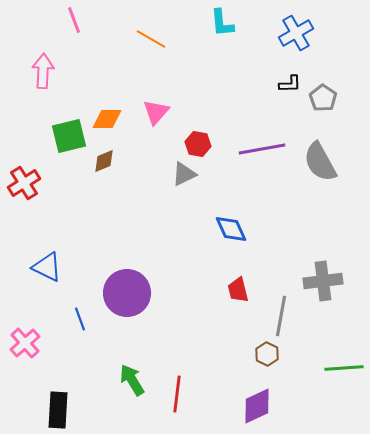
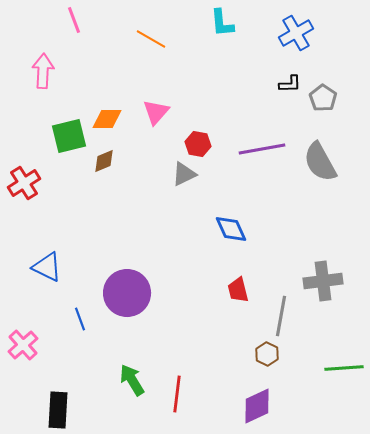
pink cross: moved 2 px left, 2 px down
